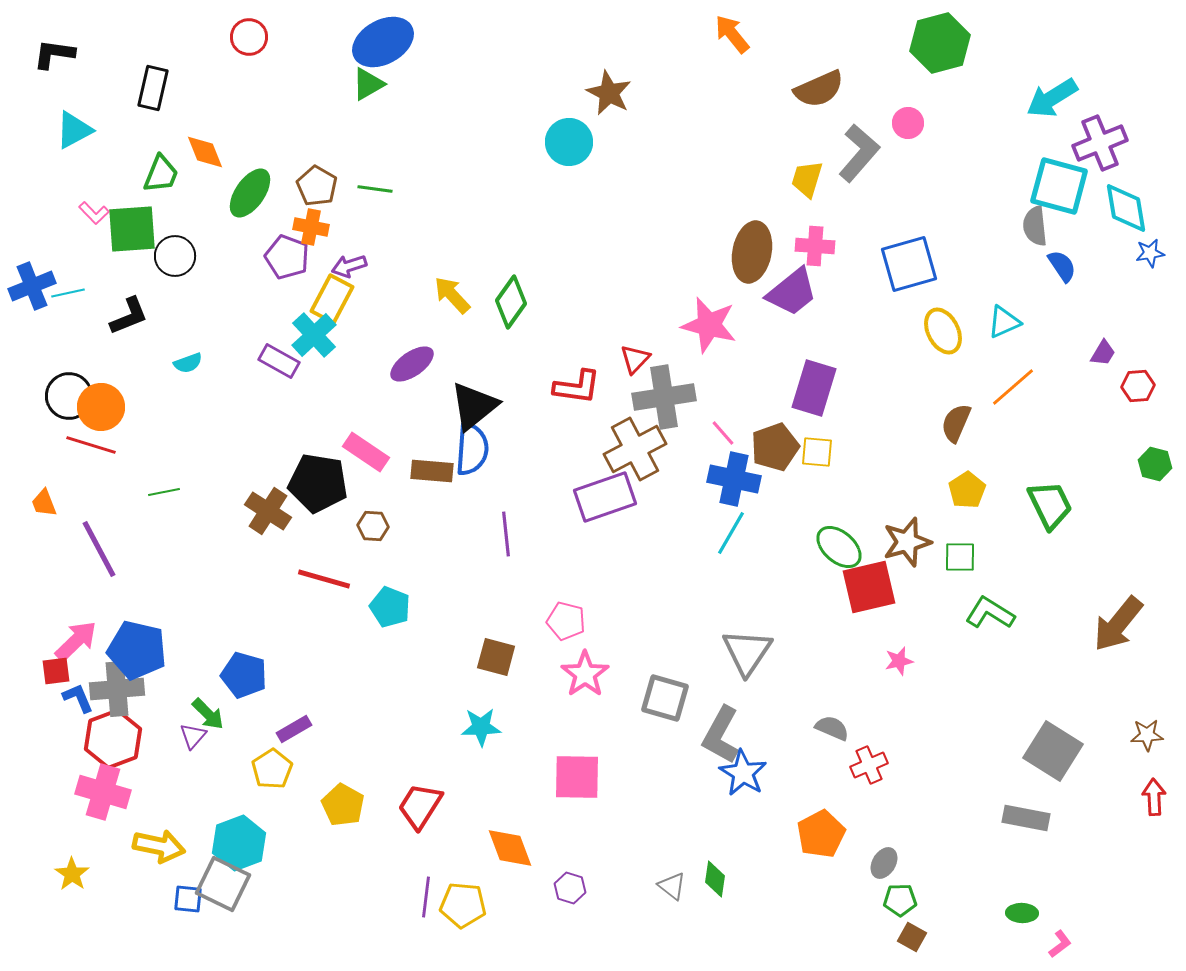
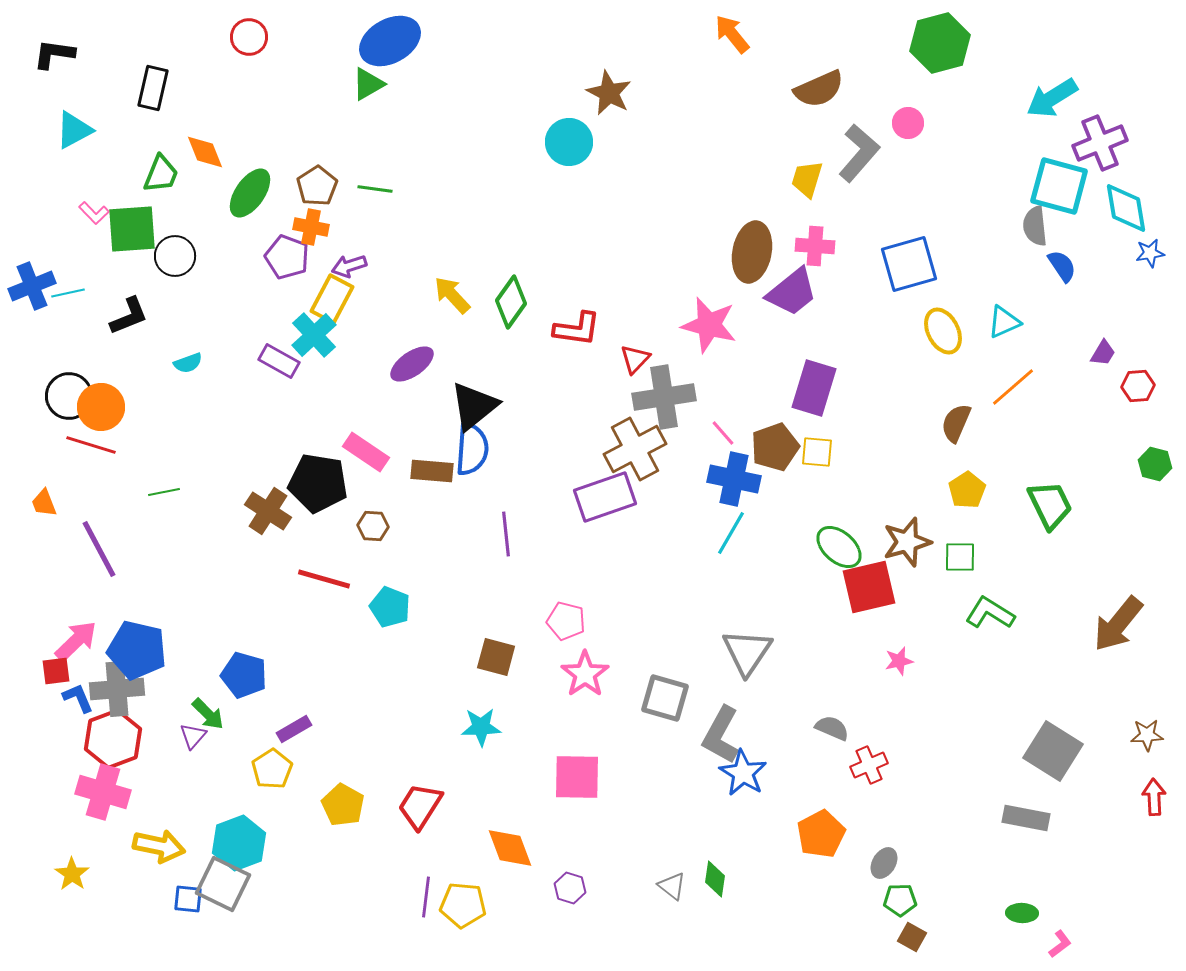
blue ellipse at (383, 42): moved 7 px right, 1 px up
brown pentagon at (317, 186): rotated 9 degrees clockwise
red L-shape at (577, 387): moved 58 px up
